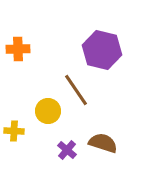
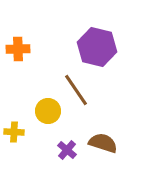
purple hexagon: moved 5 px left, 3 px up
yellow cross: moved 1 px down
